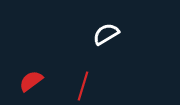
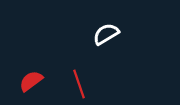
red line: moved 4 px left, 2 px up; rotated 36 degrees counterclockwise
